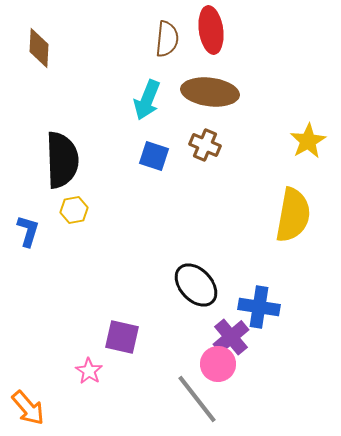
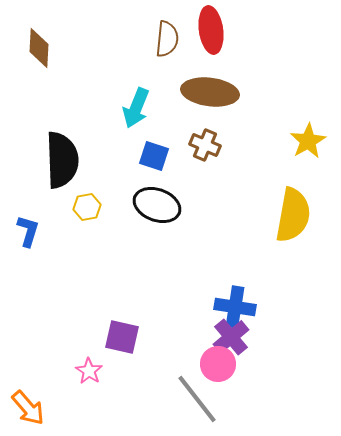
cyan arrow: moved 11 px left, 8 px down
yellow hexagon: moved 13 px right, 3 px up
black ellipse: moved 39 px left, 80 px up; rotated 27 degrees counterclockwise
blue cross: moved 24 px left
